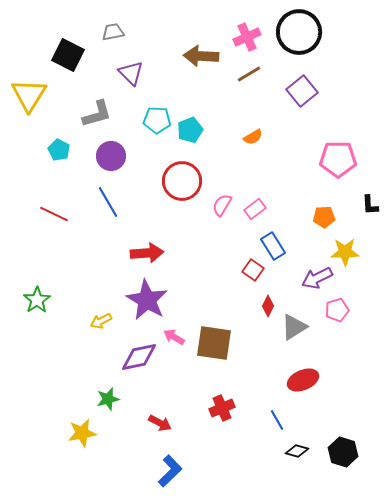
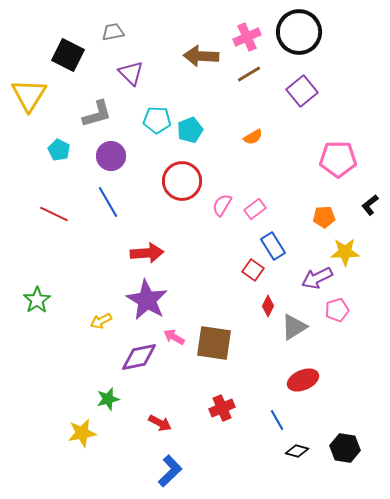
black L-shape at (370, 205): rotated 55 degrees clockwise
black hexagon at (343, 452): moved 2 px right, 4 px up; rotated 8 degrees counterclockwise
